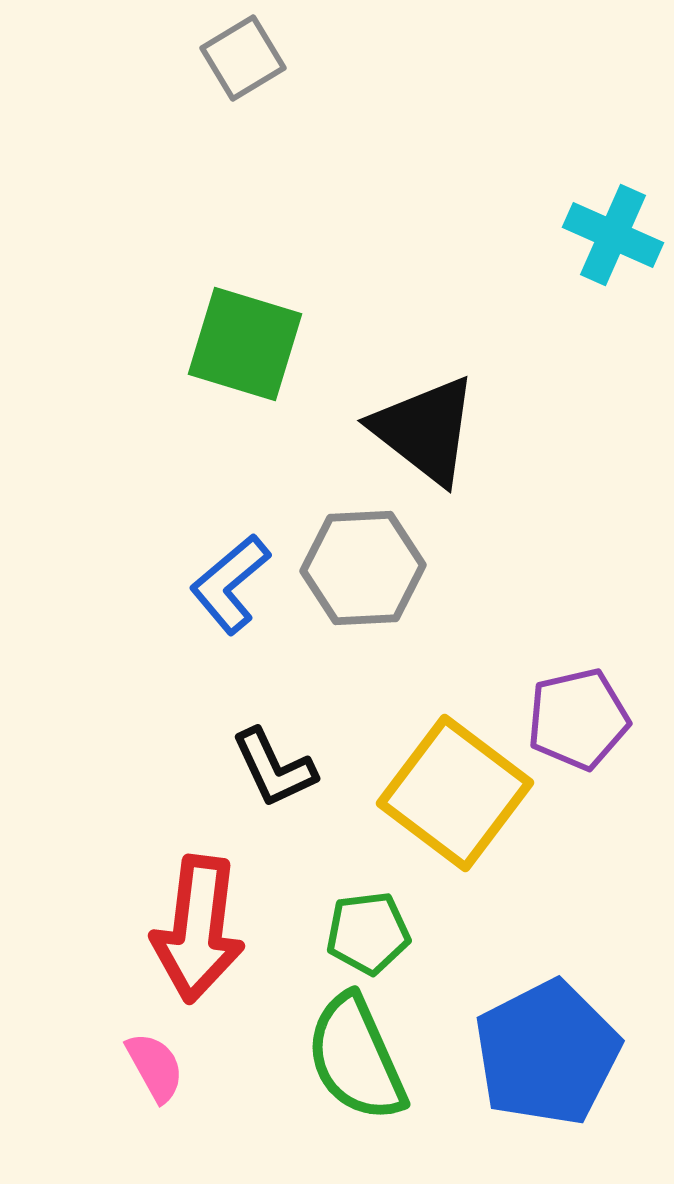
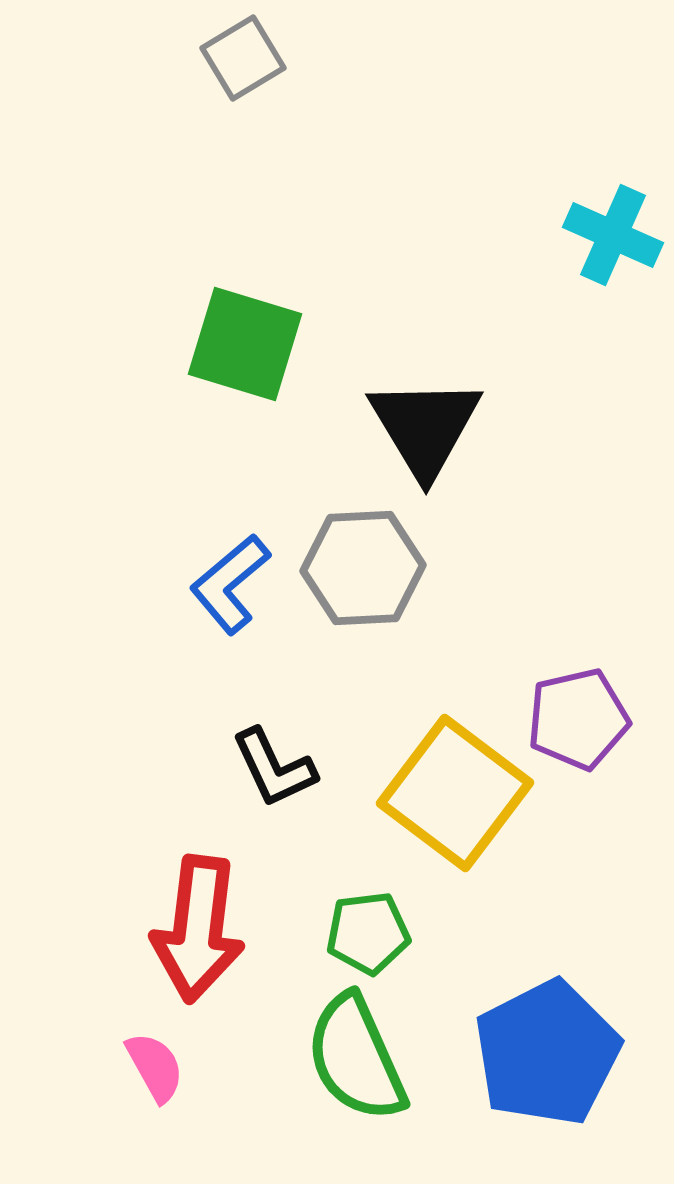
black triangle: moved 3 px up; rotated 21 degrees clockwise
